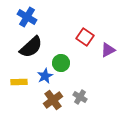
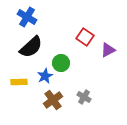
gray cross: moved 4 px right
